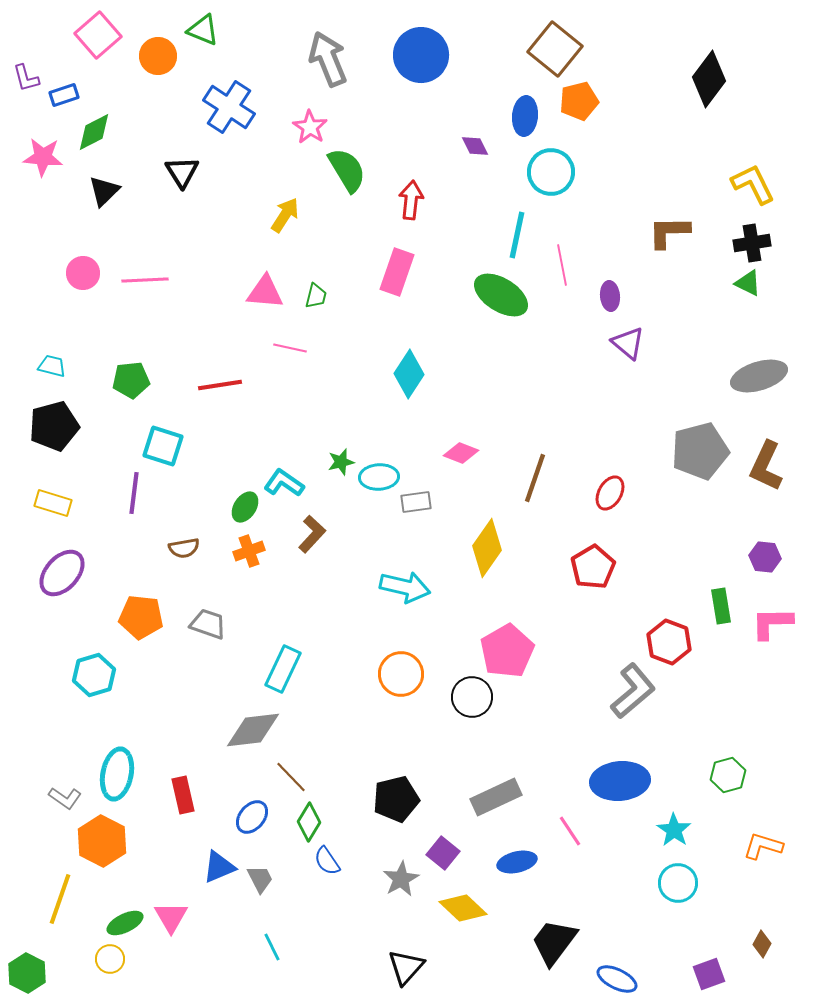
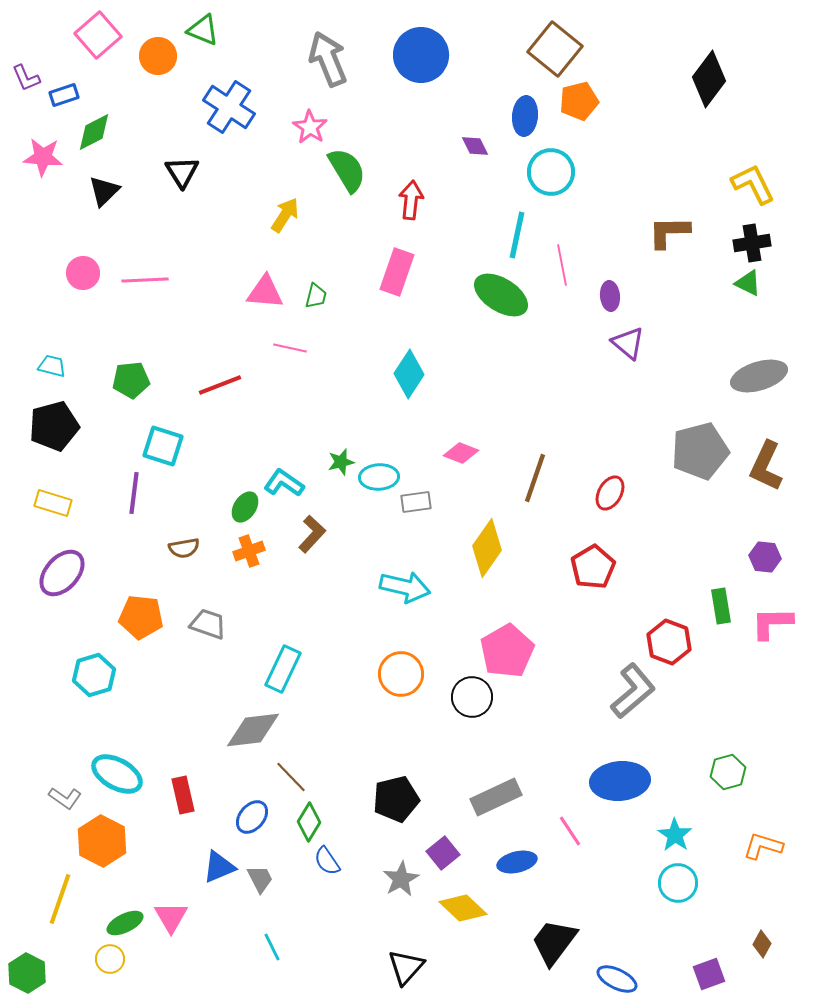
purple L-shape at (26, 78): rotated 8 degrees counterclockwise
red line at (220, 385): rotated 12 degrees counterclockwise
cyan ellipse at (117, 774): rotated 72 degrees counterclockwise
green hexagon at (728, 775): moved 3 px up
cyan star at (674, 830): moved 1 px right, 5 px down
purple square at (443, 853): rotated 12 degrees clockwise
